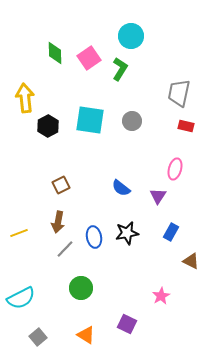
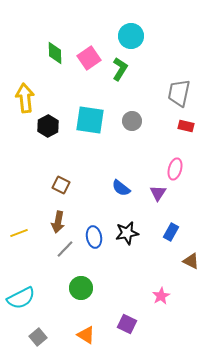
brown square: rotated 36 degrees counterclockwise
purple triangle: moved 3 px up
